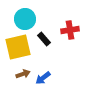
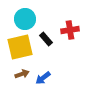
black rectangle: moved 2 px right
yellow square: moved 2 px right
brown arrow: moved 1 px left
